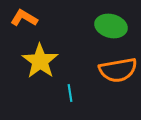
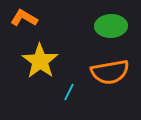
green ellipse: rotated 16 degrees counterclockwise
orange semicircle: moved 8 px left, 2 px down
cyan line: moved 1 px left, 1 px up; rotated 36 degrees clockwise
